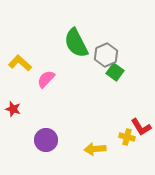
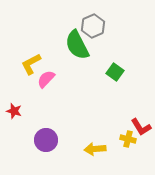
green semicircle: moved 1 px right, 2 px down
gray hexagon: moved 13 px left, 29 px up
yellow L-shape: moved 11 px right, 1 px down; rotated 70 degrees counterclockwise
red star: moved 1 px right, 2 px down
yellow cross: moved 1 px right, 2 px down
